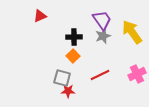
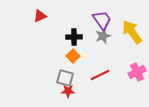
pink cross: moved 2 px up
gray square: moved 3 px right
